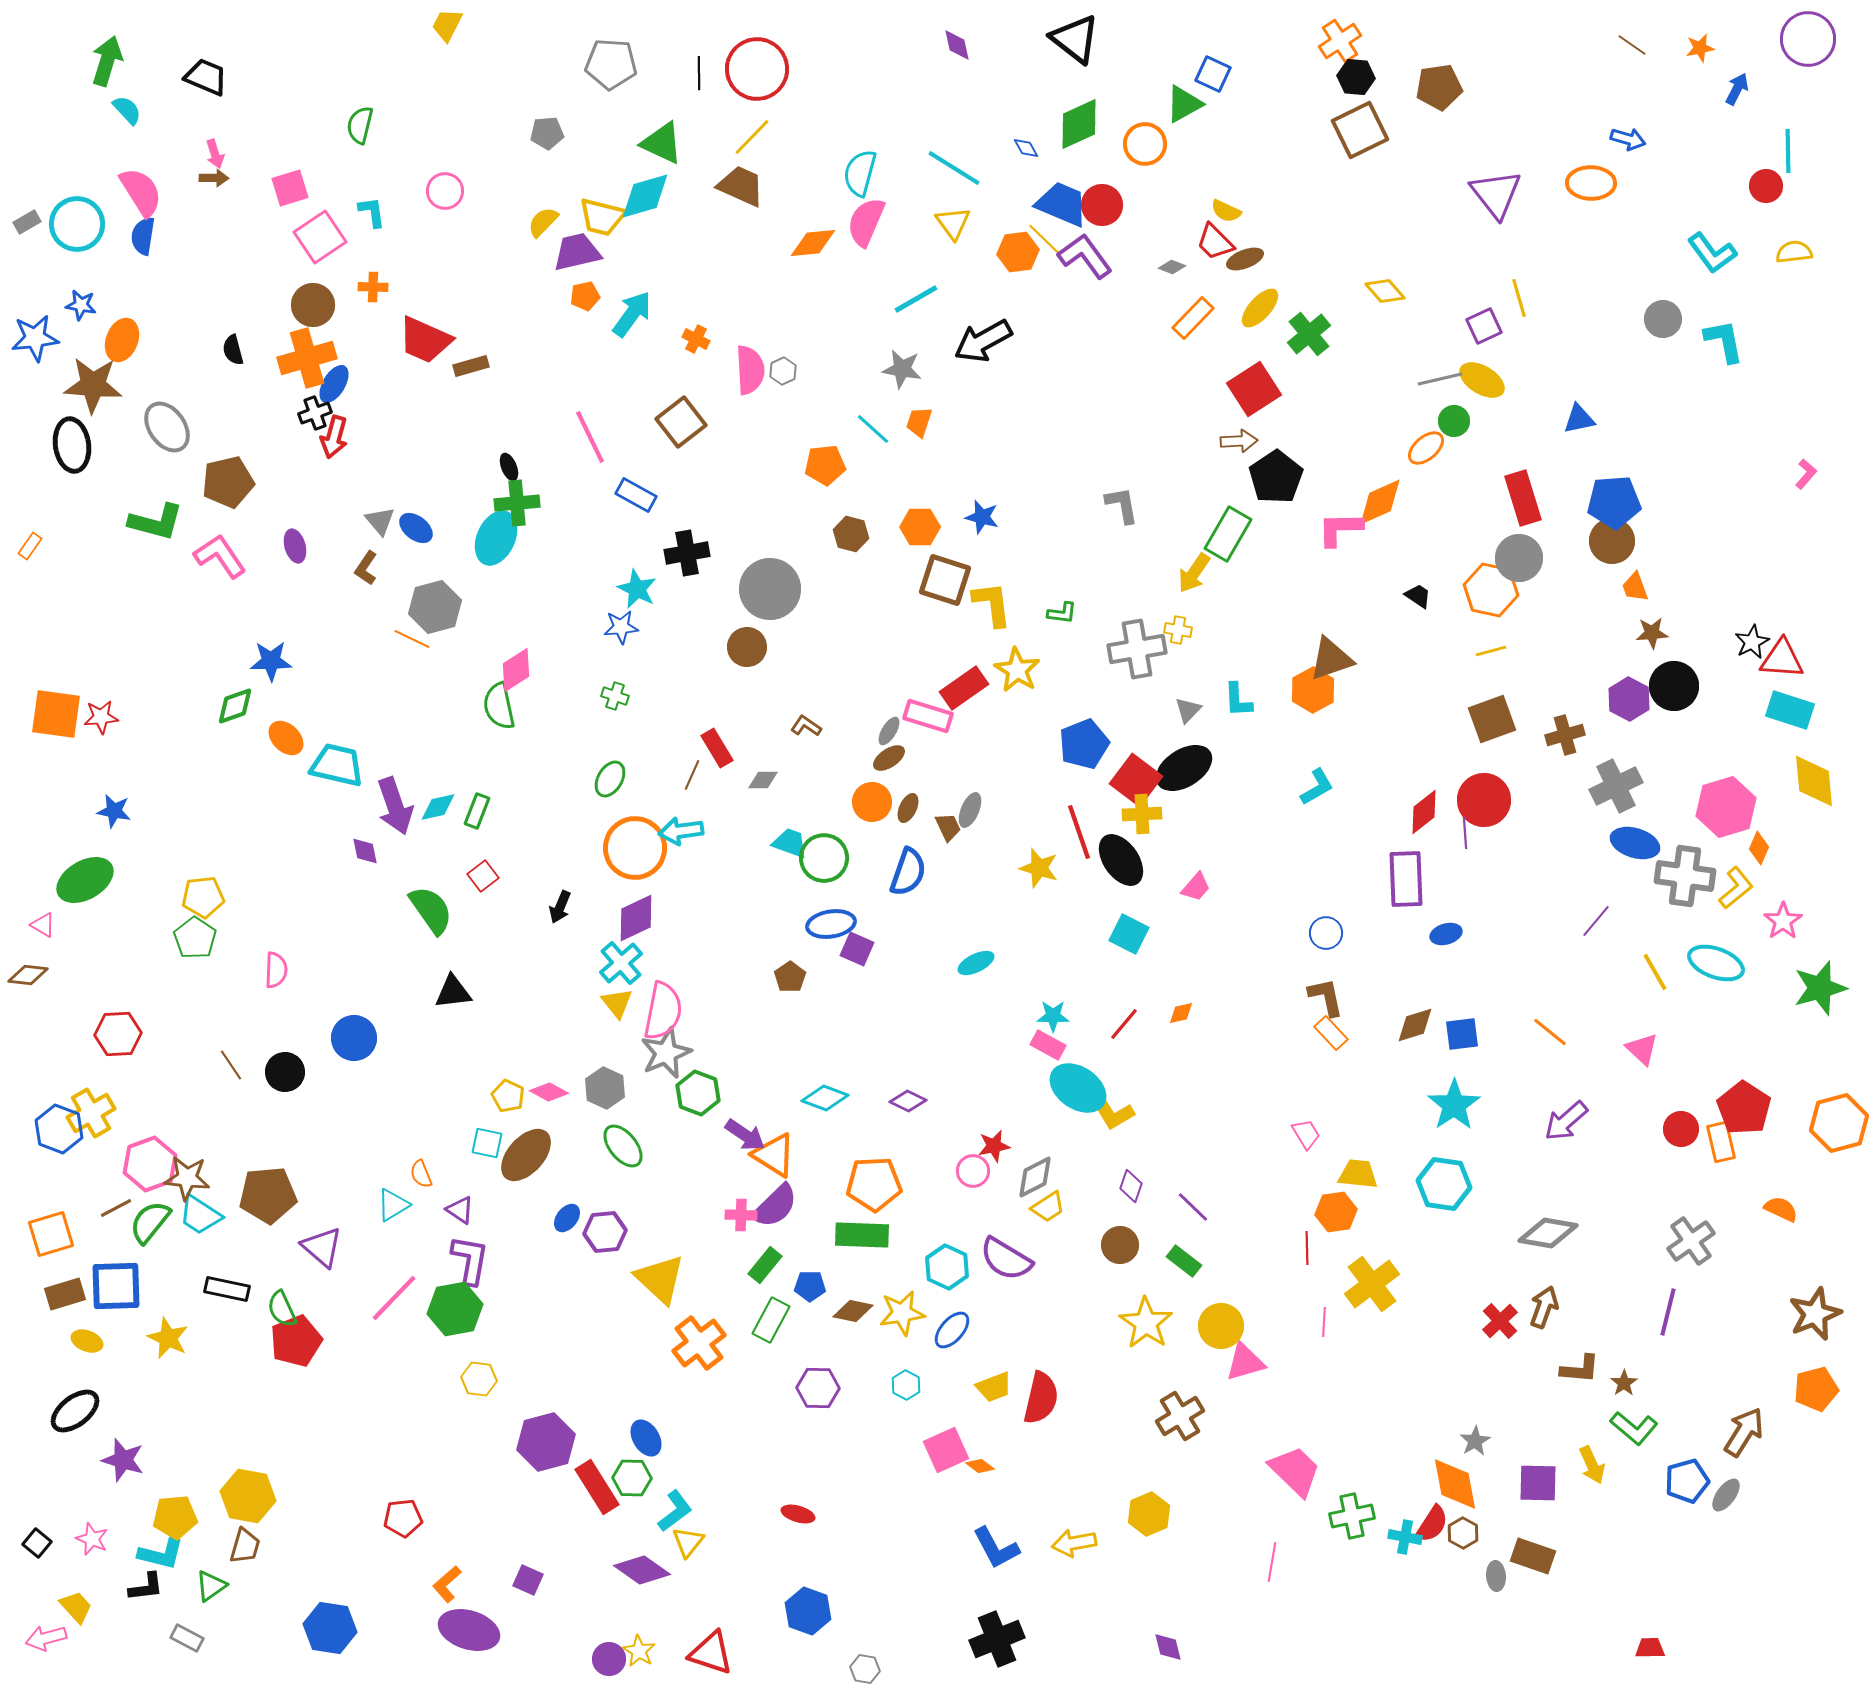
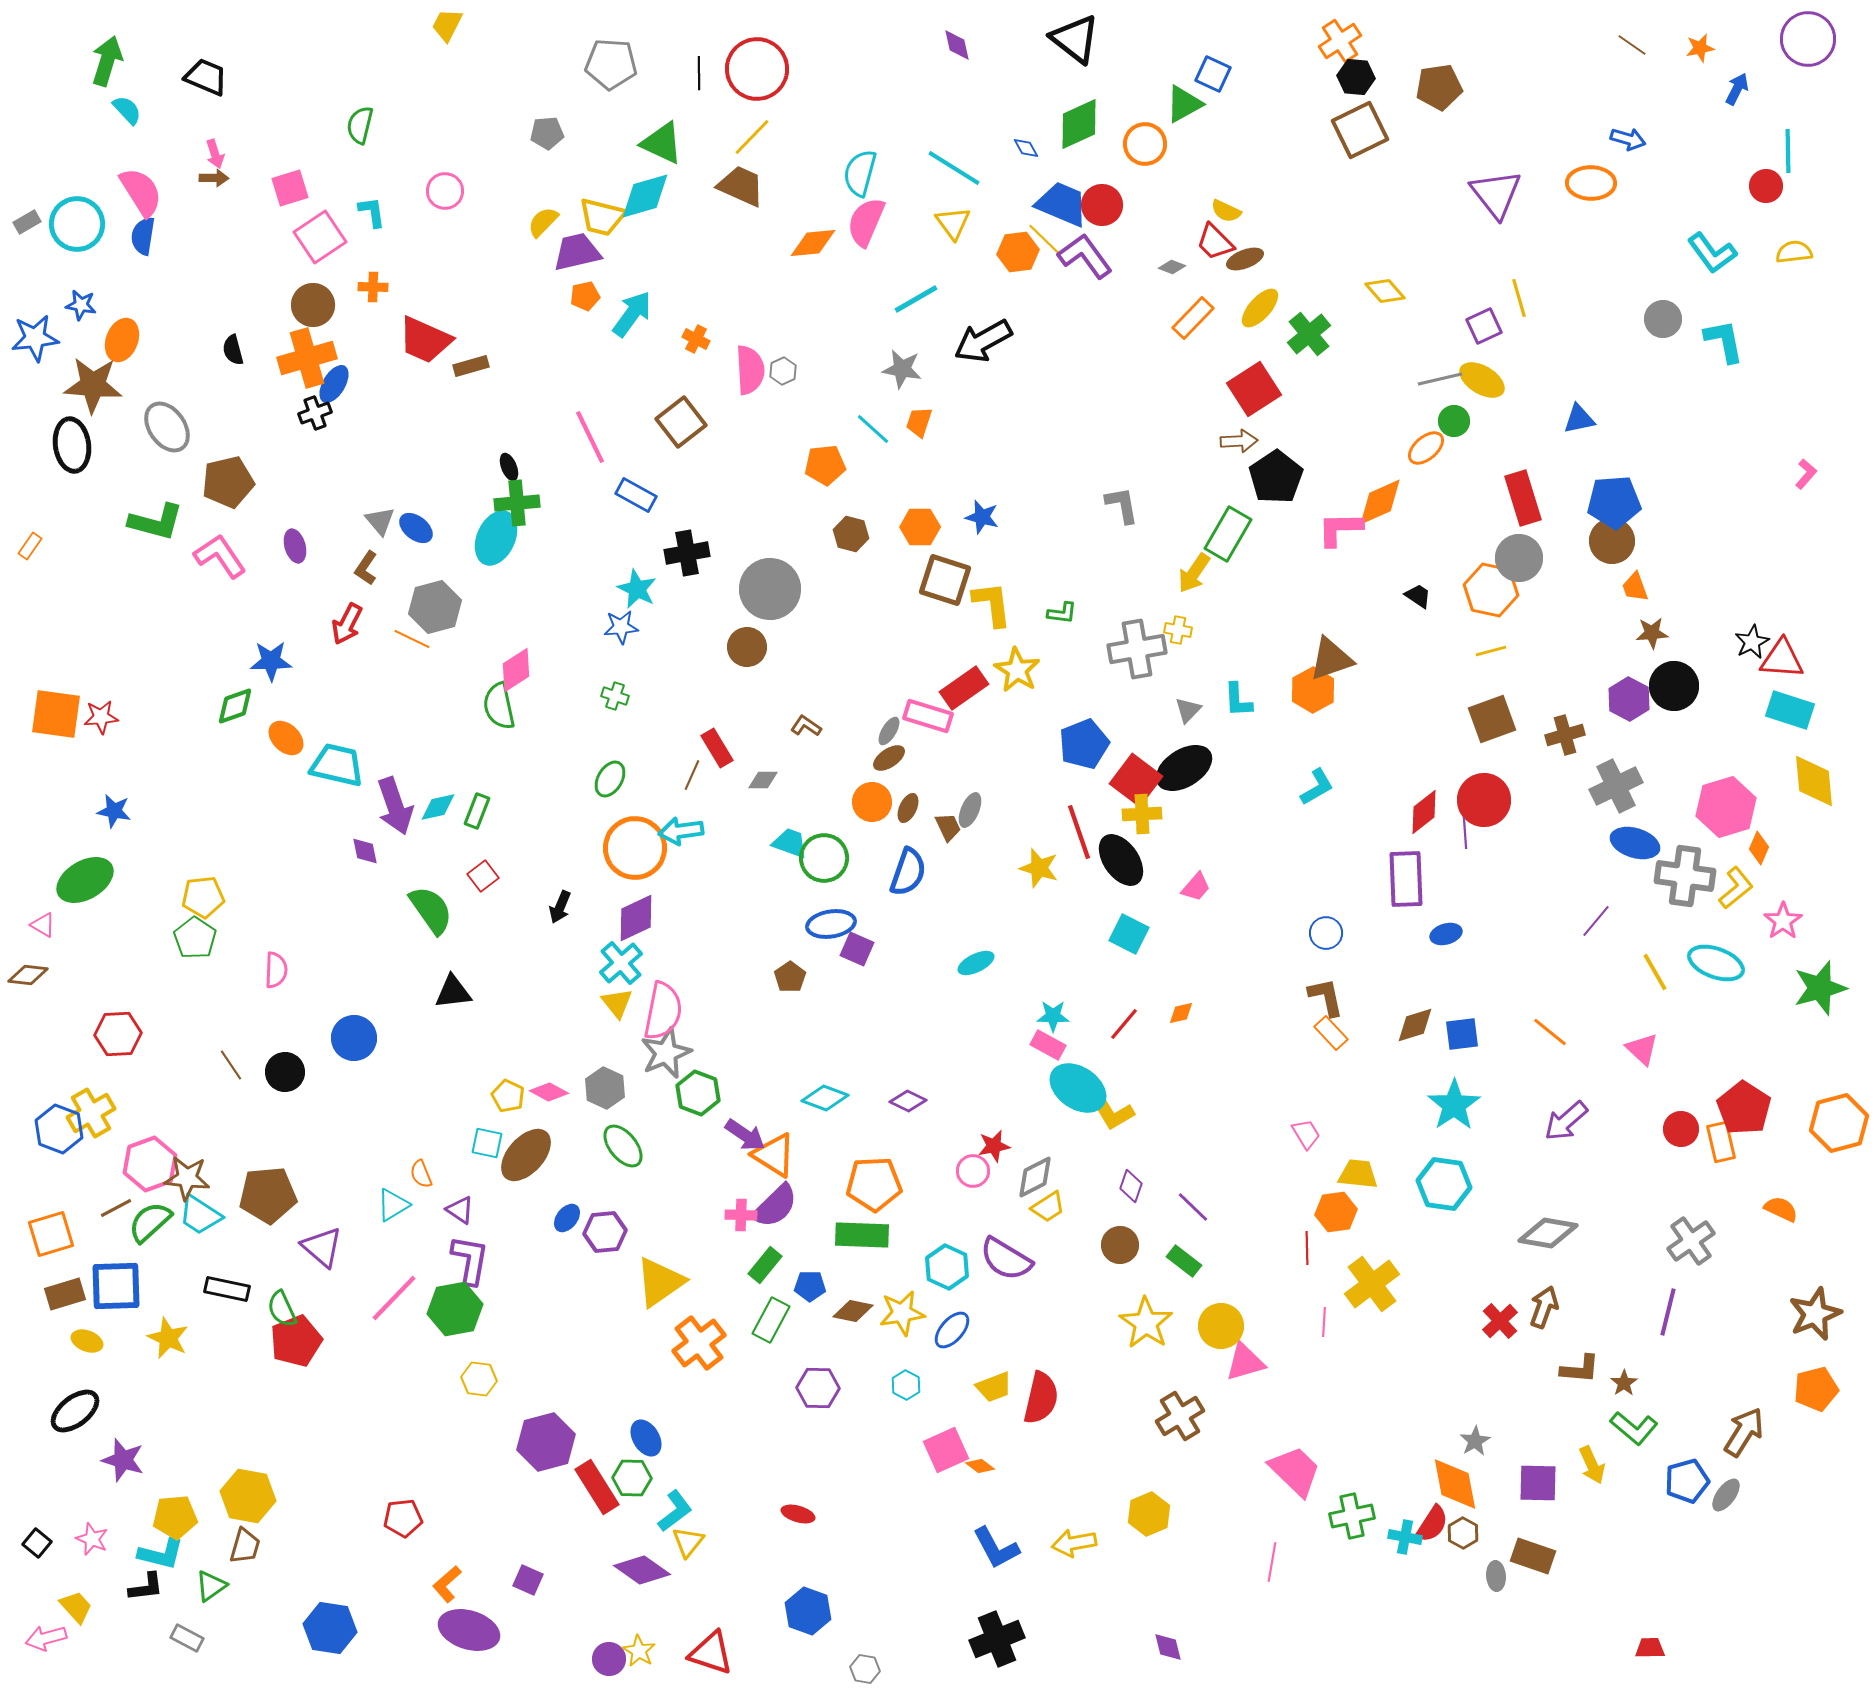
red arrow at (334, 437): moved 13 px right, 187 px down; rotated 12 degrees clockwise
green semicircle at (150, 1222): rotated 9 degrees clockwise
yellow triangle at (660, 1279): moved 3 px down; rotated 42 degrees clockwise
